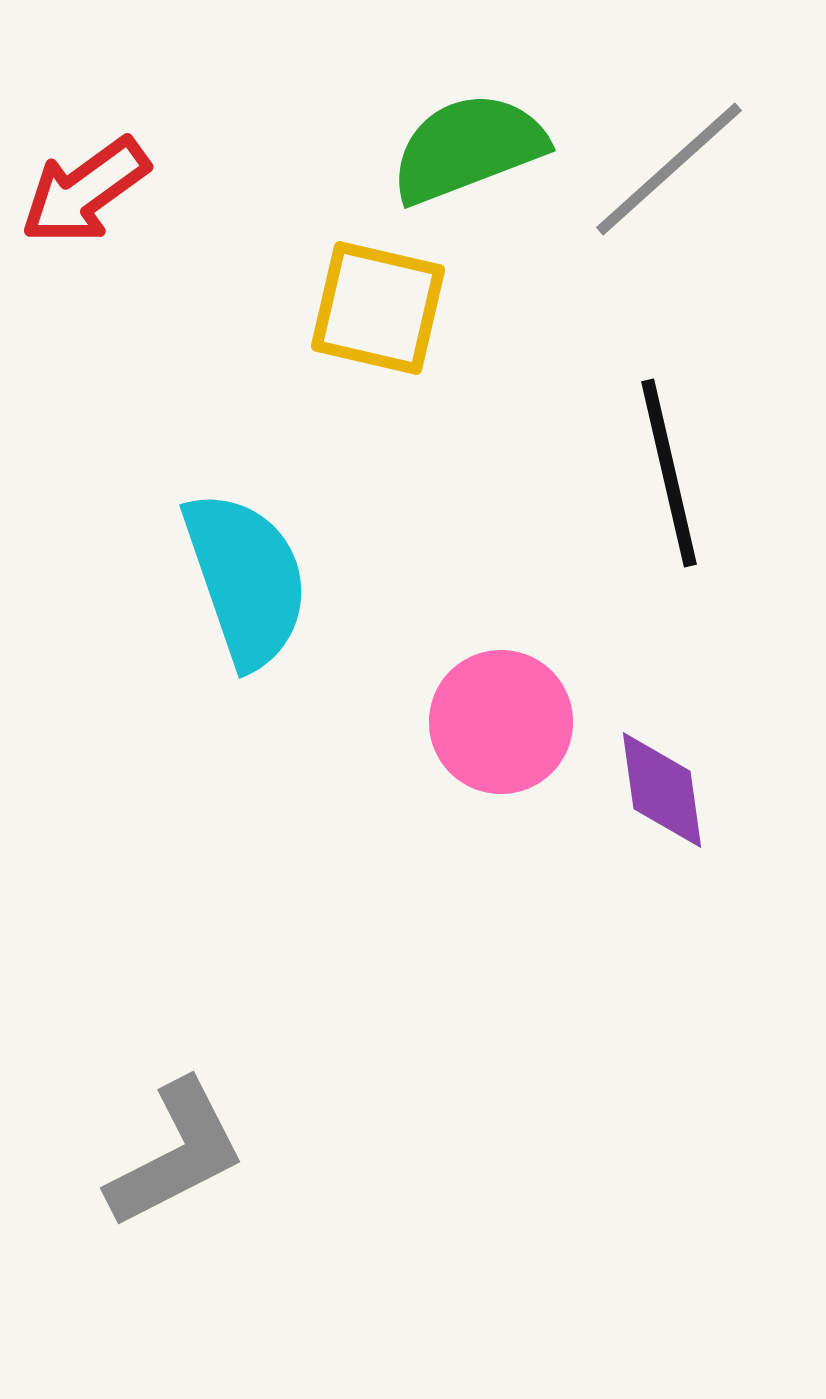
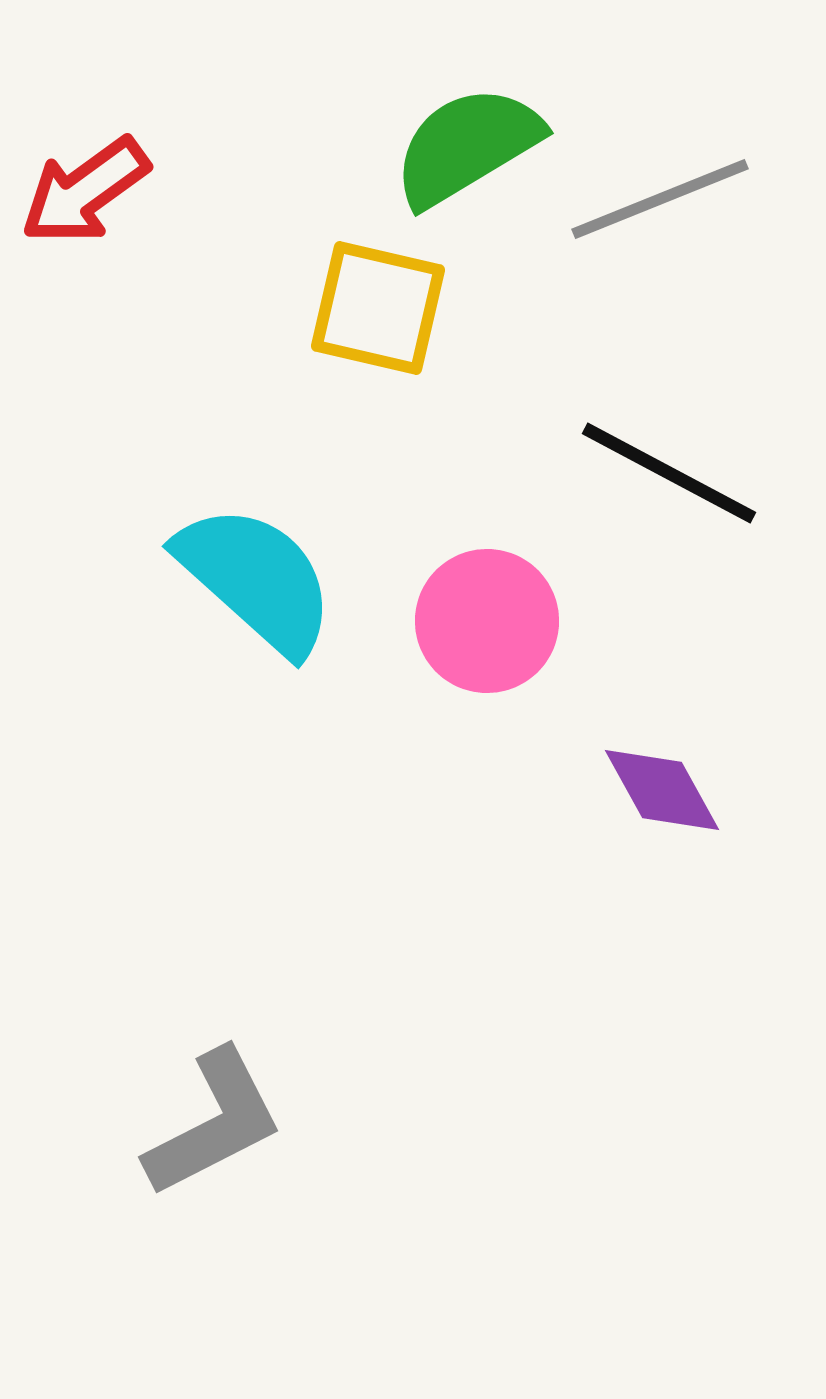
green semicircle: moved 1 px left, 2 px up; rotated 10 degrees counterclockwise
gray line: moved 9 px left, 30 px down; rotated 20 degrees clockwise
black line: rotated 49 degrees counterclockwise
cyan semicircle: moved 10 px right; rotated 29 degrees counterclockwise
pink circle: moved 14 px left, 101 px up
purple diamond: rotated 21 degrees counterclockwise
gray L-shape: moved 38 px right, 31 px up
